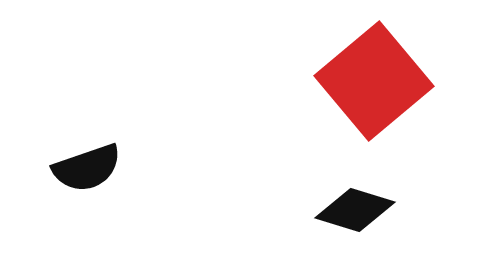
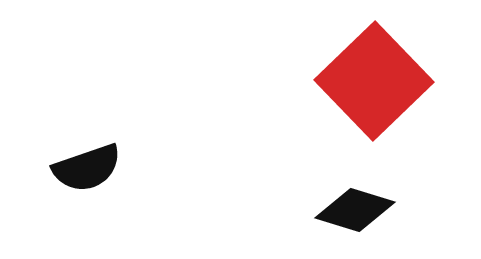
red square: rotated 4 degrees counterclockwise
